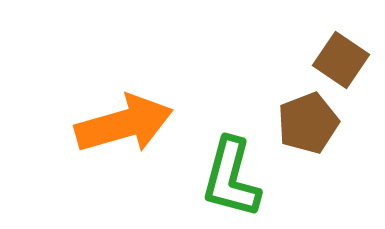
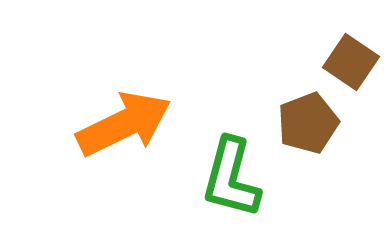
brown square: moved 10 px right, 2 px down
orange arrow: rotated 10 degrees counterclockwise
